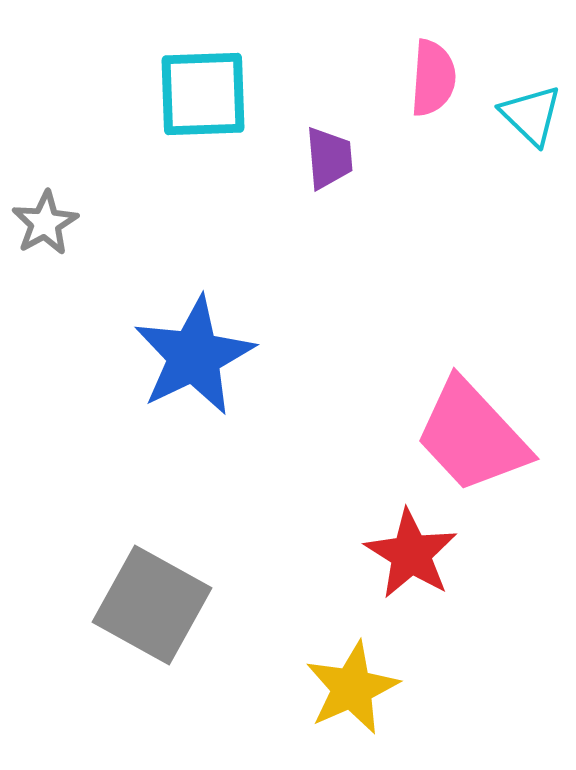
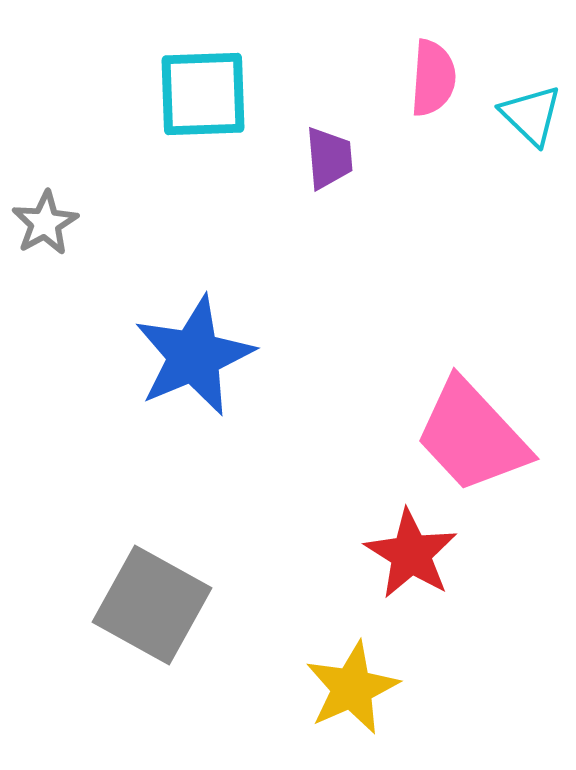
blue star: rotated 3 degrees clockwise
